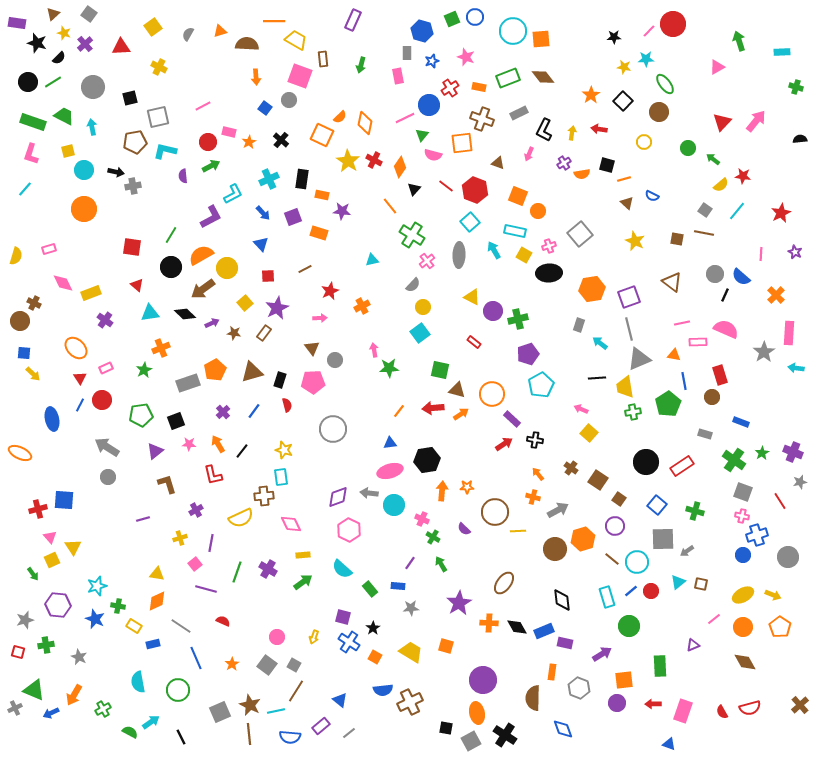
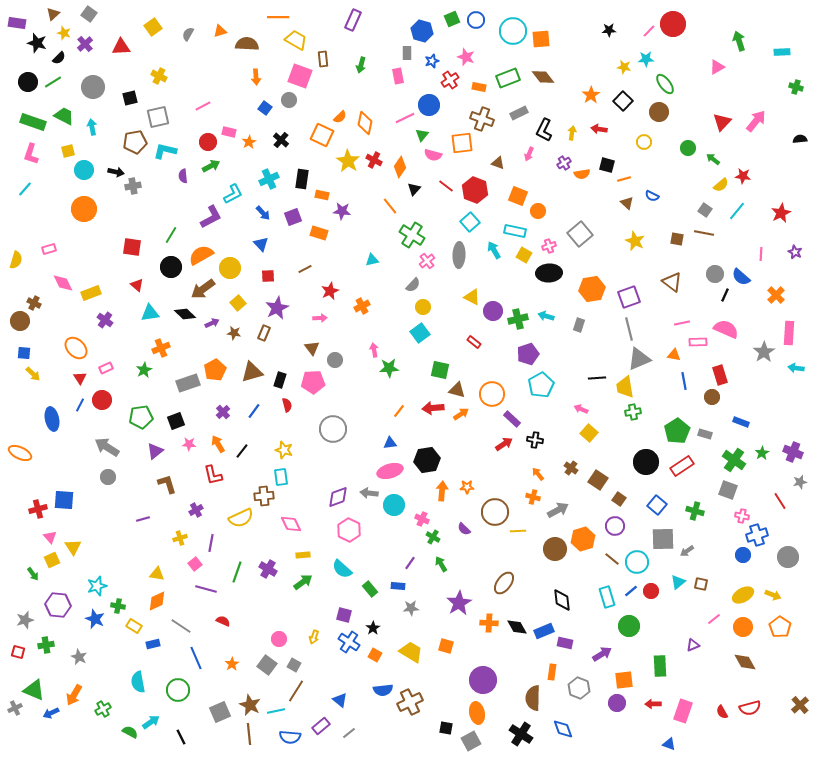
blue circle at (475, 17): moved 1 px right, 3 px down
orange line at (274, 21): moved 4 px right, 4 px up
black star at (614, 37): moved 5 px left, 7 px up
yellow cross at (159, 67): moved 9 px down
red cross at (450, 88): moved 8 px up
yellow semicircle at (16, 256): moved 4 px down
yellow circle at (227, 268): moved 3 px right
yellow square at (245, 303): moved 7 px left
brown rectangle at (264, 333): rotated 14 degrees counterclockwise
cyan arrow at (600, 343): moved 54 px left, 27 px up; rotated 21 degrees counterclockwise
green pentagon at (668, 404): moved 9 px right, 27 px down
green pentagon at (141, 415): moved 2 px down
gray square at (743, 492): moved 15 px left, 2 px up
purple square at (343, 617): moved 1 px right, 2 px up
pink circle at (277, 637): moved 2 px right, 2 px down
orange square at (375, 657): moved 2 px up
black cross at (505, 735): moved 16 px right, 1 px up
